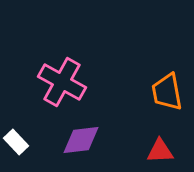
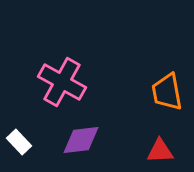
white rectangle: moved 3 px right
